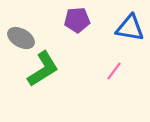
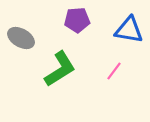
blue triangle: moved 1 px left, 2 px down
green L-shape: moved 17 px right
